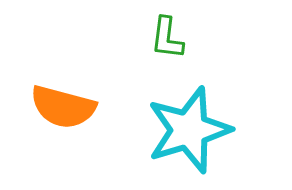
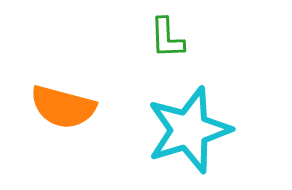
green L-shape: rotated 9 degrees counterclockwise
